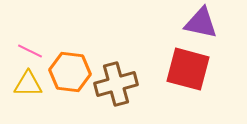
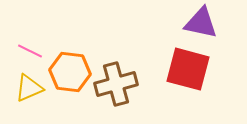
yellow triangle: moved 1 px right, 4 px down; rotated 24 degrees counterclockwise
